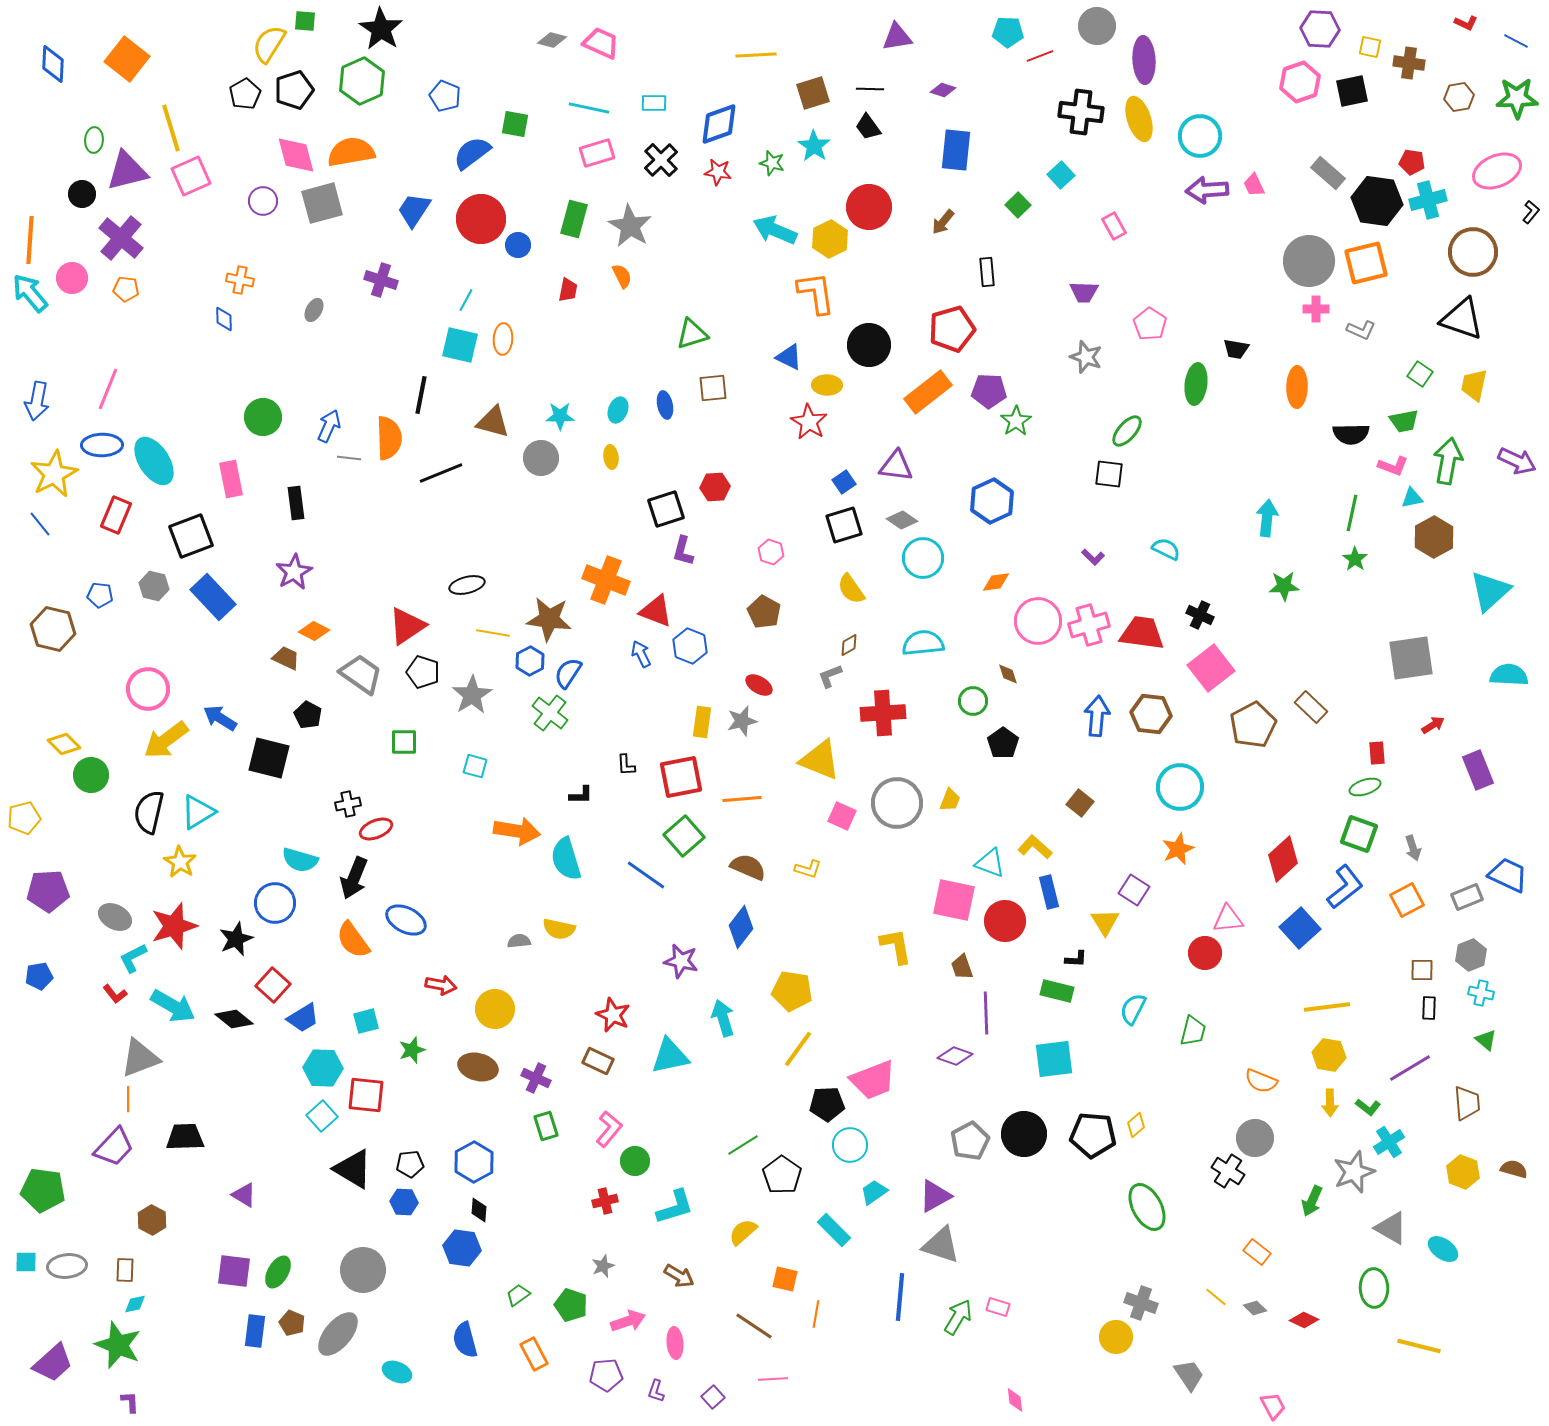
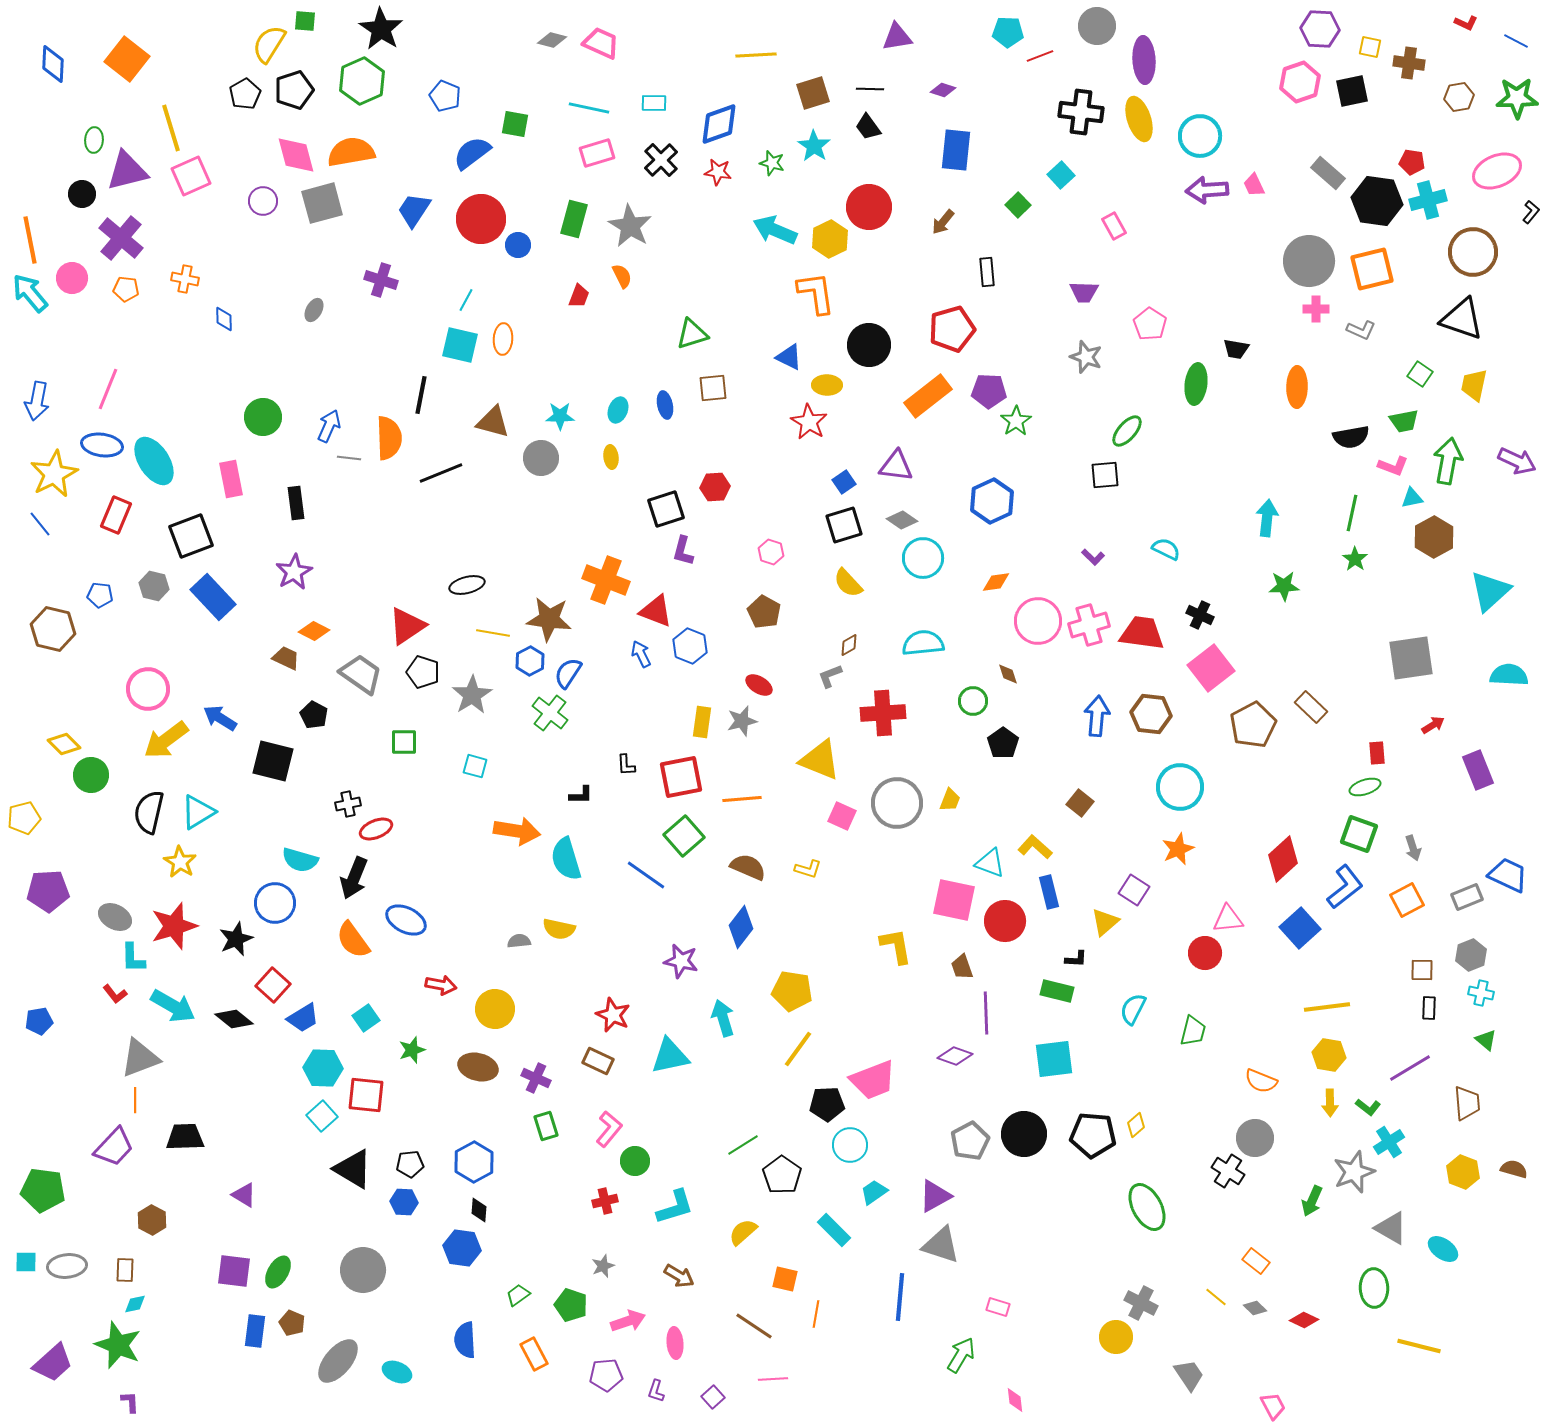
orange line at (30, 240): rotated 15 degrees counterclockwise
orange square at (1366, 263): moved 6 px right, 6 px down
orange cross at (240, 280): moved 55 px left, 1 px up
red trapezoid at (568, 290): moved 11 px right, 6 px down; rotated 10 degrees clockwise
orange rectangle at (928, 392): moved 4 px down
black semicircle at (1351, 434): moved 3 px down; rotated 9 degrees counterclockwise
blue ellipse at (102, 445): rotated 9 degrees clockwise
black square at (1109, 474): moved 4 px left, 1 px down; rotated 12 degrees counterclockwise
yellow semicircle at (851, 589): moved 3 px left, 6 px up; rotated 8 degrees counterclockwise
black pentagon at (308, 715): moved 6 px right
black square at (269, 758): moved 4 px right, 3 px down
yellow triangle at (1105, 922): rotated 20 degrees clockwise
cyan L-shape at (133, 958): rotated 64 degrees counterclockwise
blue pentagon at (39, 976): moved 45 px down
cyan square at (366, 1021): moved 3 px up; rotated 20 degrees counterclockwise
orange line at (128, 1099): moved 7 px right, 1 px down
orange rectangle at (1257, 1252): moved 1 px left, 9 px down
gray cross at (1141, 1303): rotated 8 degrees clockwise
green arrow at (958, 1317): moved 3 px right, 38 px down
gray ellipse at (338, 1334): moved 27 px down
blue semicircle at (465, 1340): rotated 12 degrees clockwise
